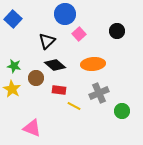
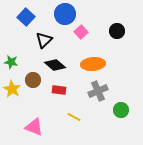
blue square: moved 13 px right, 2 px up
pink square: moved 2 px right, 2 px up
black triangle: moved 3 px left, 1 px up
green star: moved 3 px left, 4 px up
brown circle: moved 3 px left, 2 px down
gray cross: moved 1 px left, 2 px up
yellow line: moved 11 px down
green circle: moved 1 px left, 1 px up
pink triangle: moved 2 px right, 1 px up
